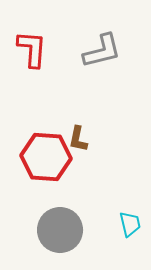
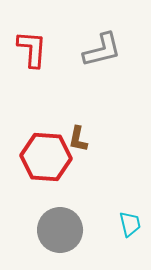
gray L-shape: moved 1 px up
